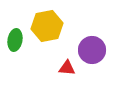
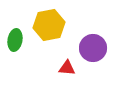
yellow hexagon: moved 2 px right, 1 px up
purple circle: moved 1 px right, 2 px up
